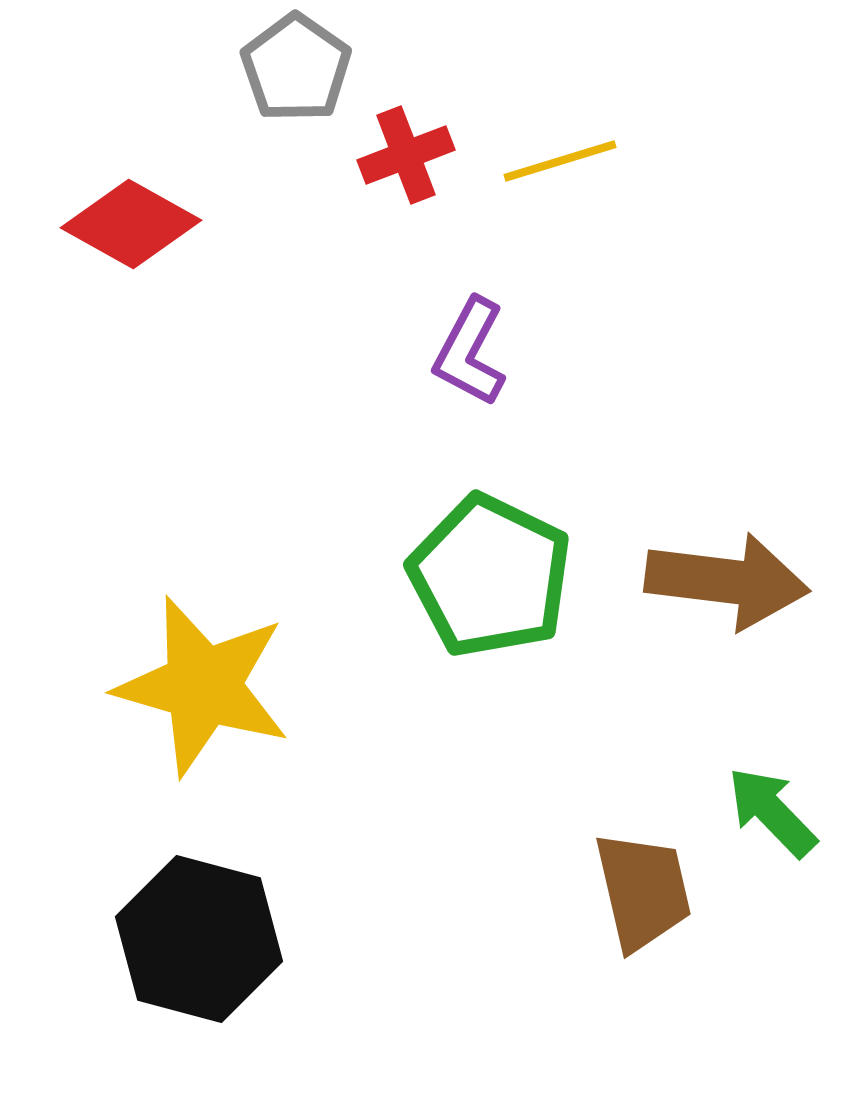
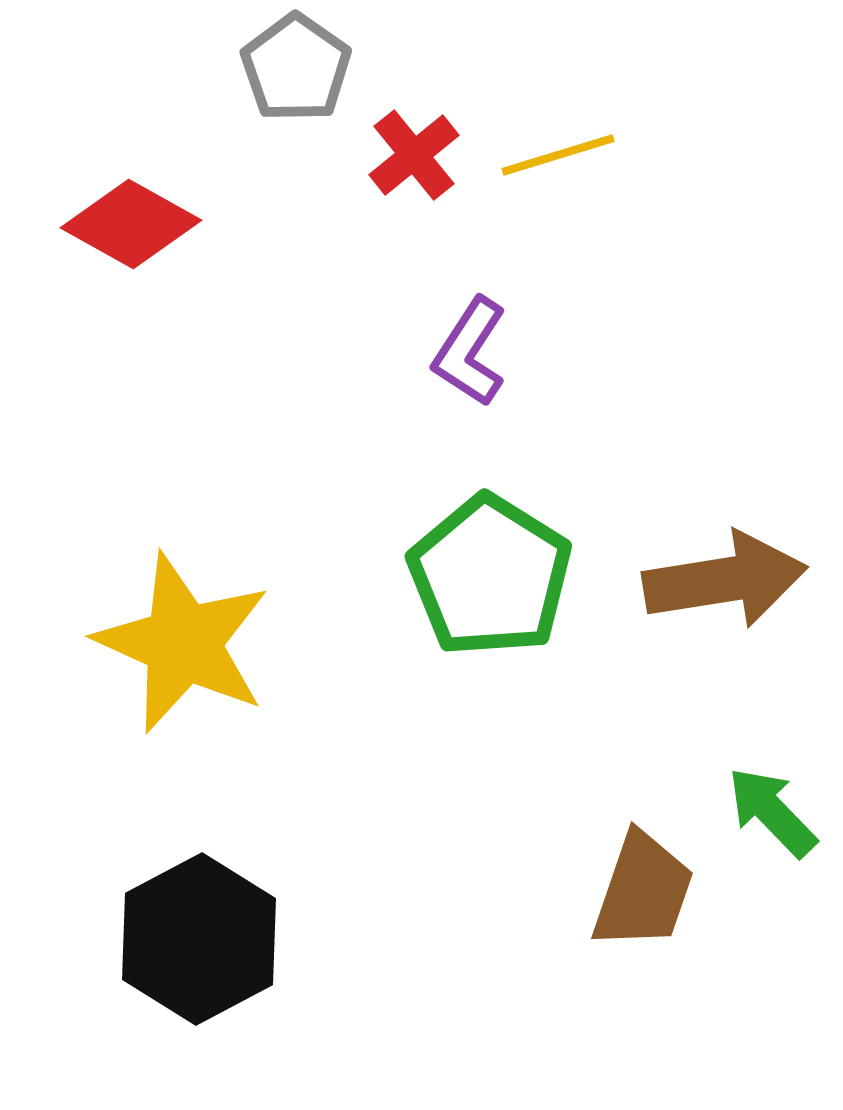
red cross: moved 8 px right; rotated 18 degrees counterclockwise
yellow line: moved 2 px left, 6 px up
purple L-shape: rotated 5 degrees clockwise
green pentagon: rotated 6 degrees clockwise
brown arrow: moved 2 px left, 1 px up; rotated 16 degrees counterclockwise
yellow star: moved 20 px left, 43 px up; rotated 8 degrees clockwise
brown trapezoid: rotated 32 degrees clockwise
black hexagon: rotated 17 degrees clockwise
